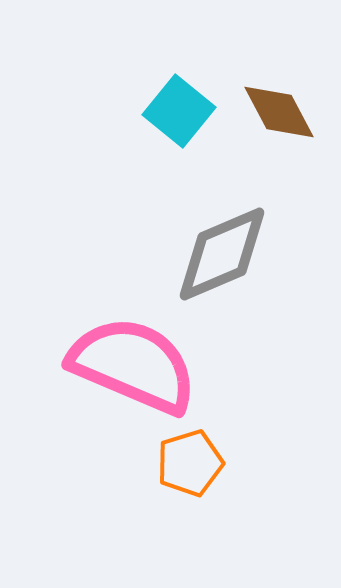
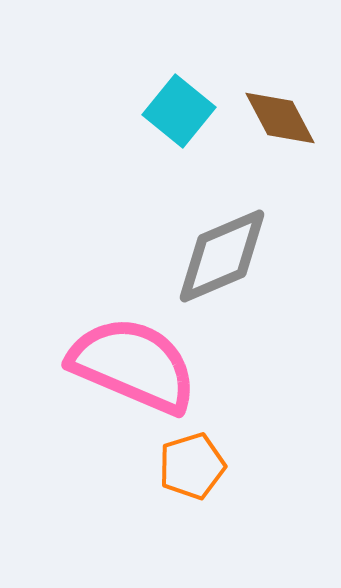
brown diamond: moved 1 px right, 6 px down
gray diamond: moved 2 px down
orange pentagon: moved 2 px right, 3 px down
